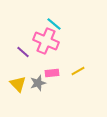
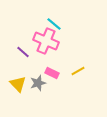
pink rectangle: rotated 32 degrees clockwise
